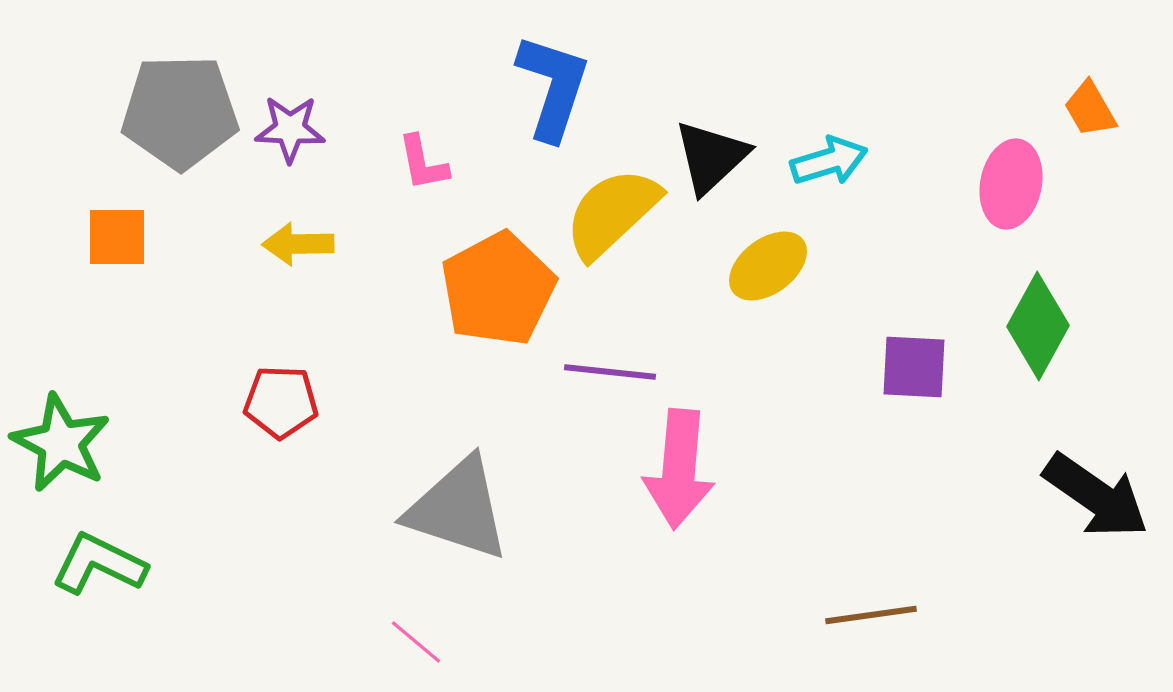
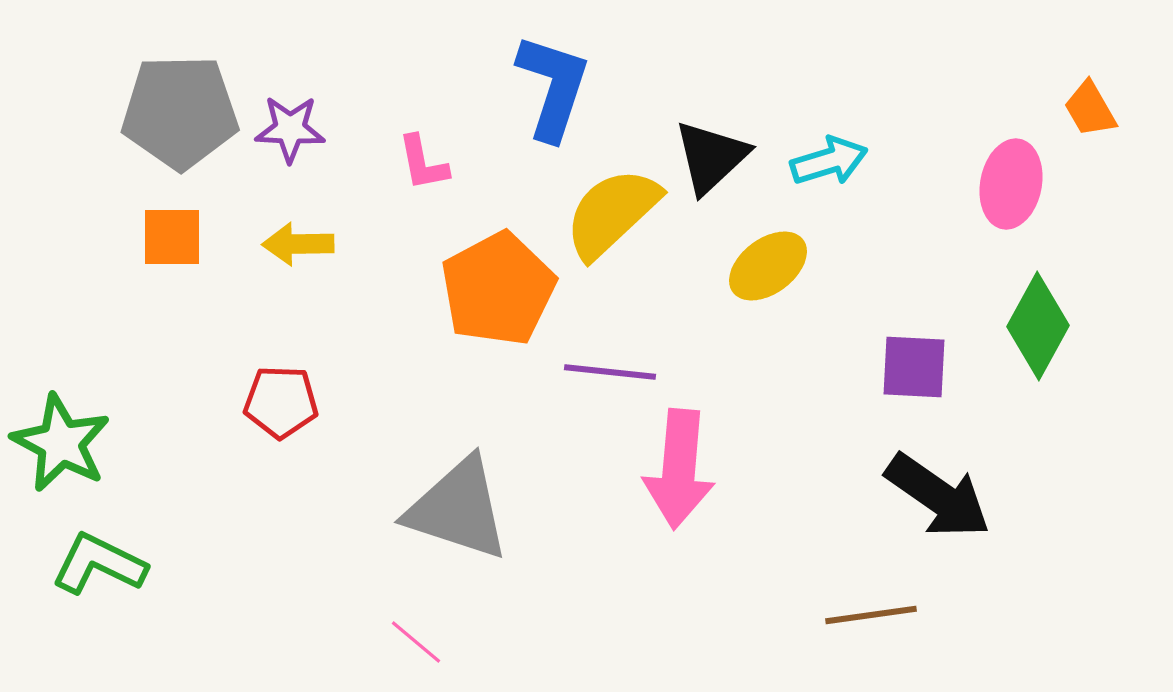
orange square: moved 55 px right
black arrow: moved 158 px left
